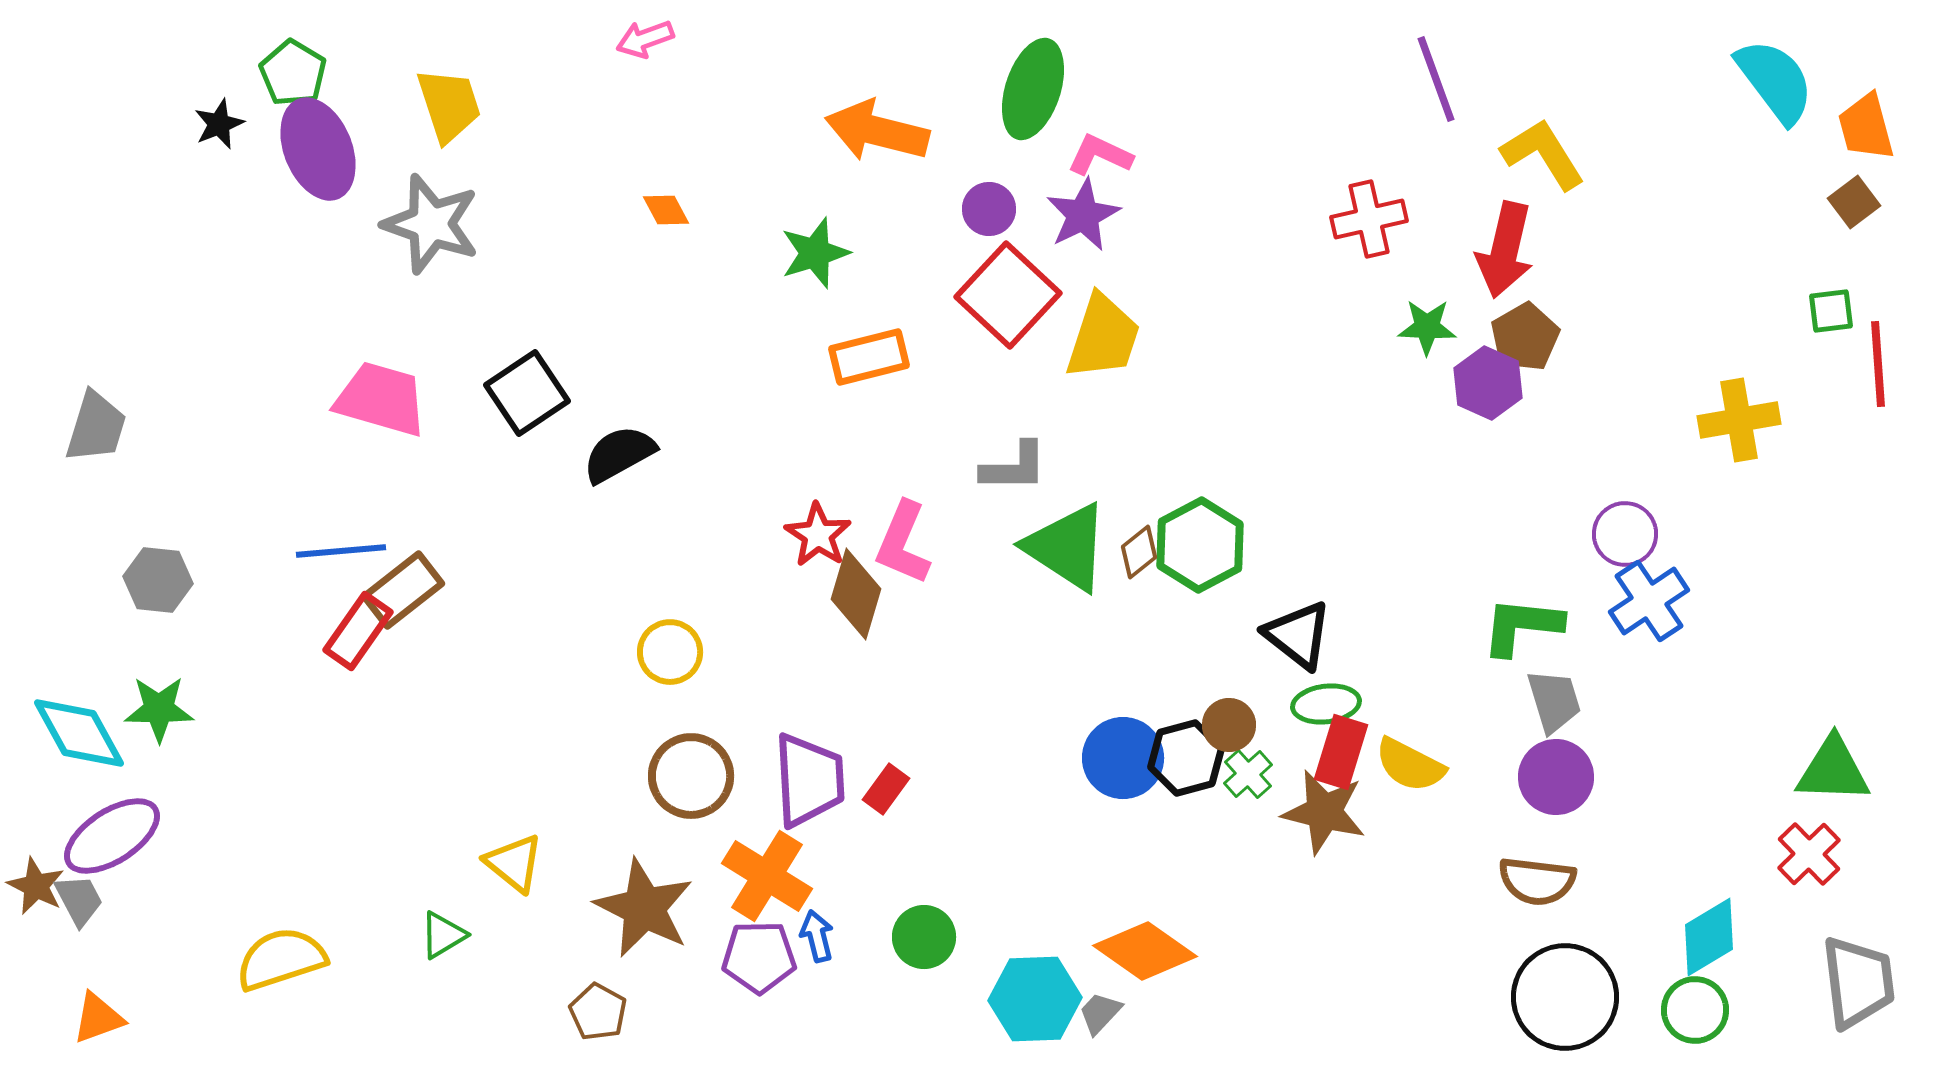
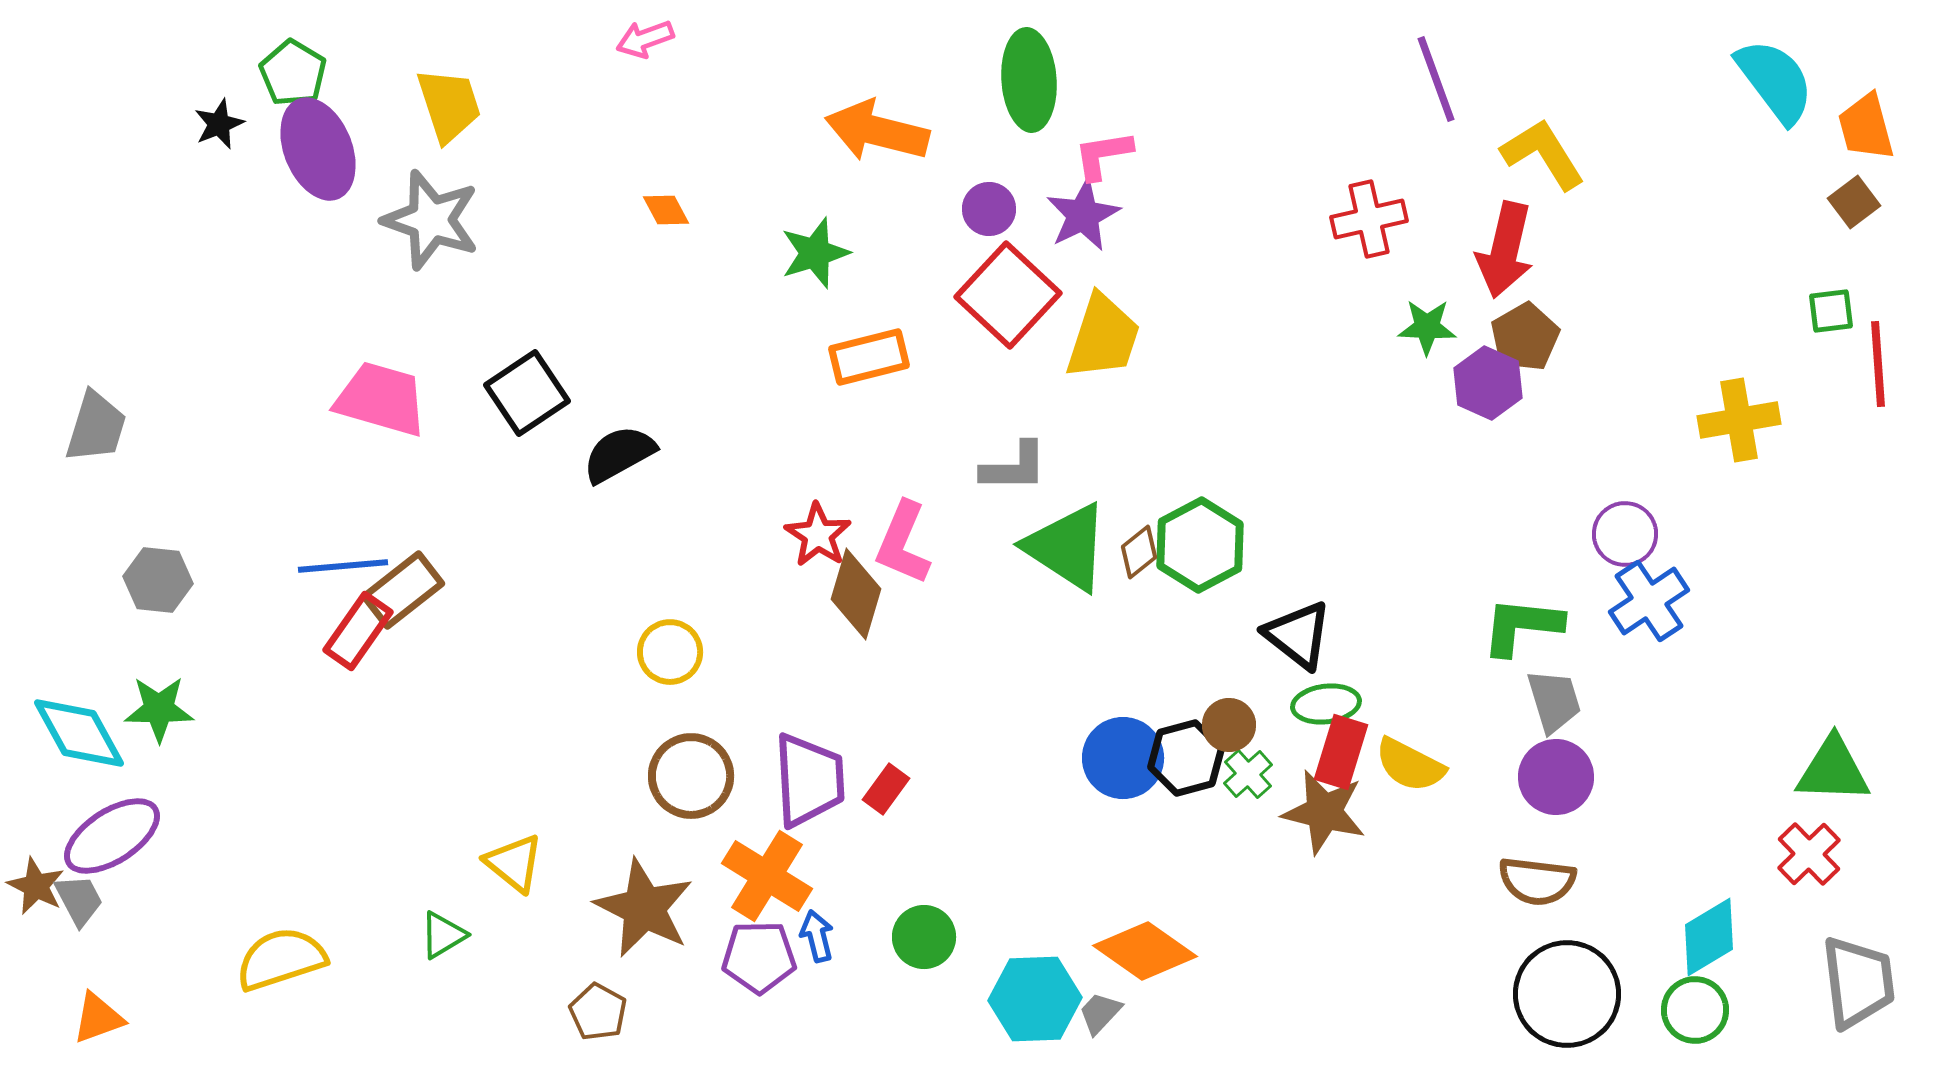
green ellipse at (1033, 89): moved 4 px left, 9 px up; rotated 22 degrees counterclockwise
pink L-shape at (1100, 155): moved 3 px right; rotated 34 degrees counterclockwise
gray star at (431, 224): moved 4 px up
blue line at (341, 551): moved 2 px right, 15 px down
black circle at (1565, 997): moved 2 px right, 3 px up
